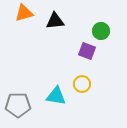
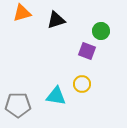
orange triangle: moved 2 px left
black triangle: moved 1 px right, 1 px up; rotated 12 degrees counterclockwise
